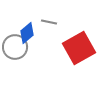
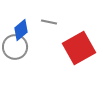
blue diamond: moved 6 px left, 3 px up
